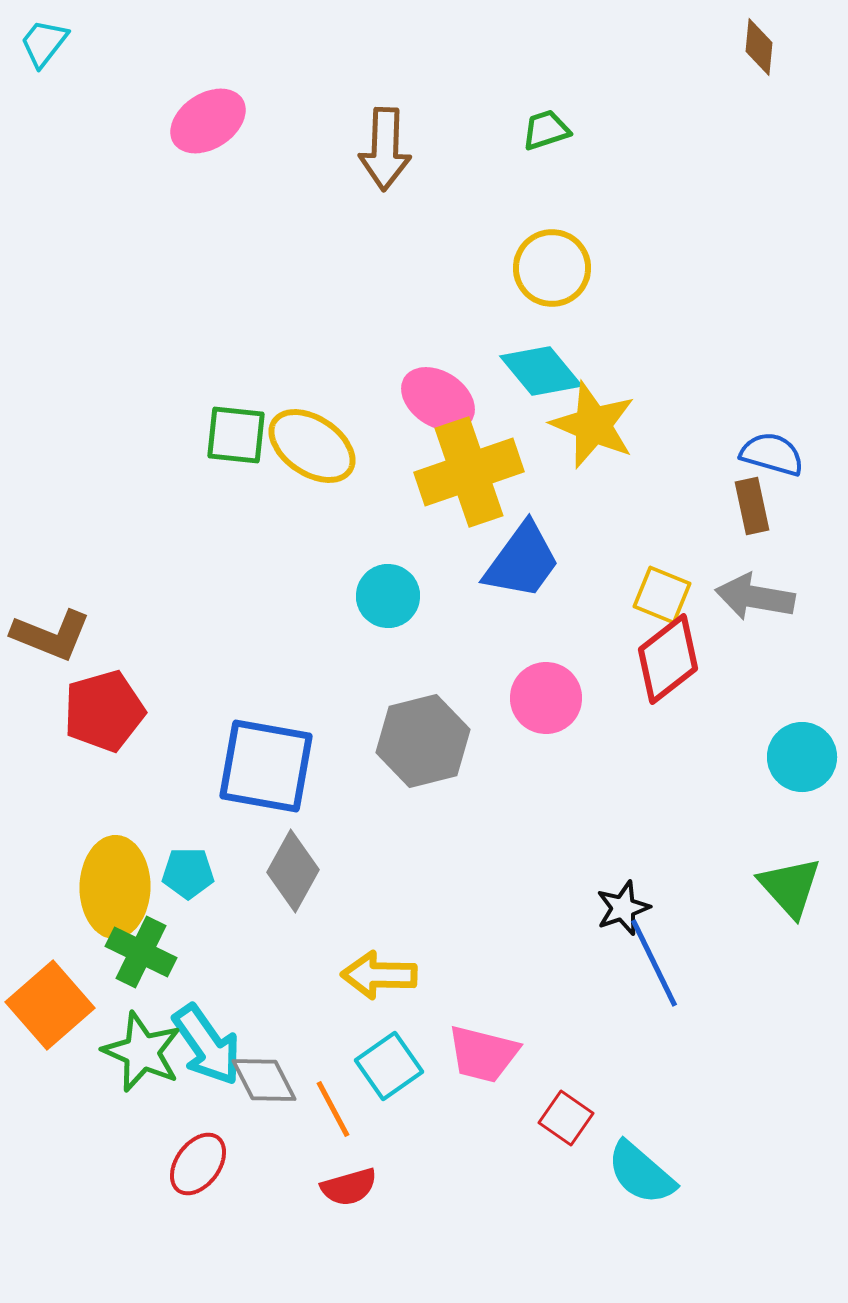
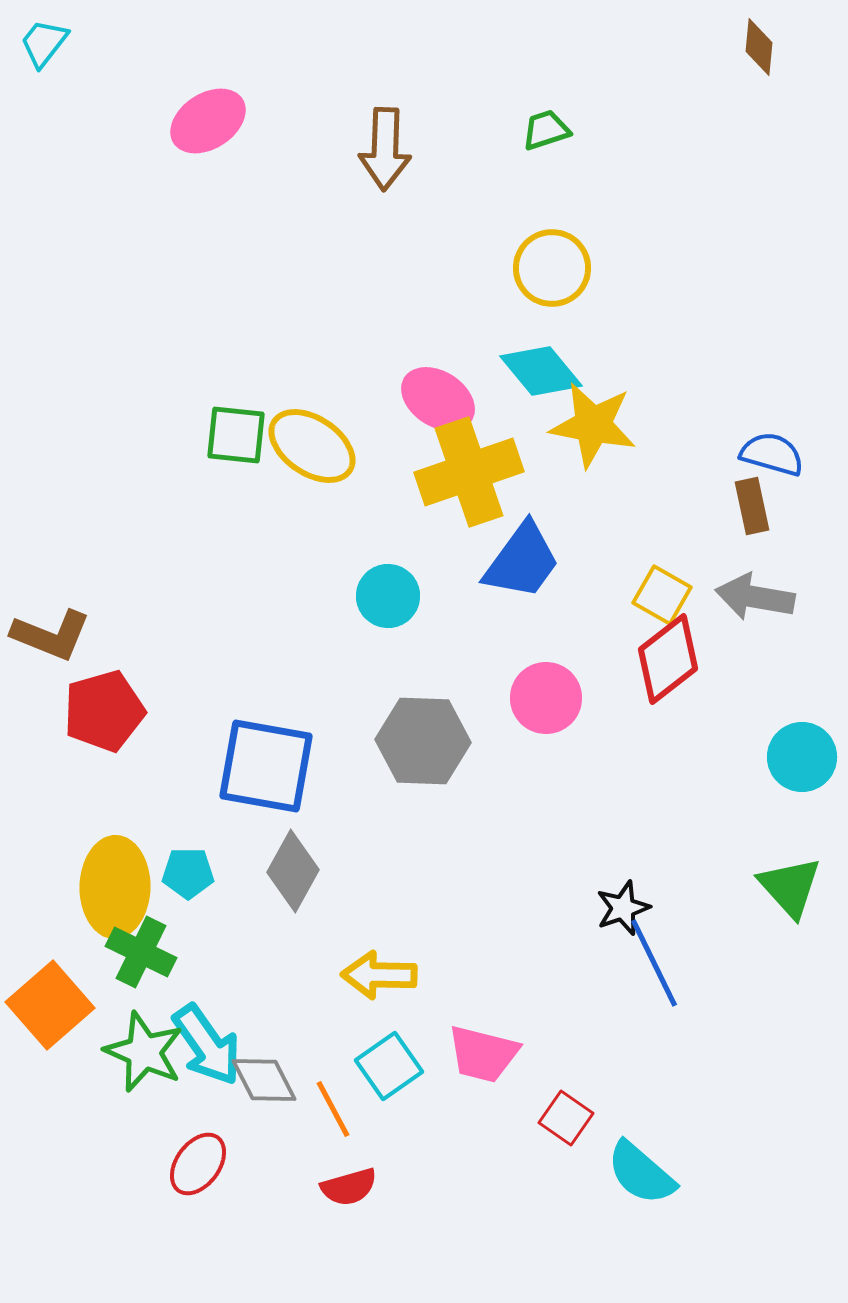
yellow star at (593, 425): rotated 12 degrees counterclockwise
yellow square at (662, 595): rotated 8 degrees clockwise
gray hexagon at (423, 741): rotated 16 degrees clockwise
green star at (142, 1052): moved 2 px right
